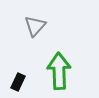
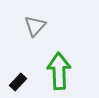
black rectangle: rotated 18 degrees clockwise
